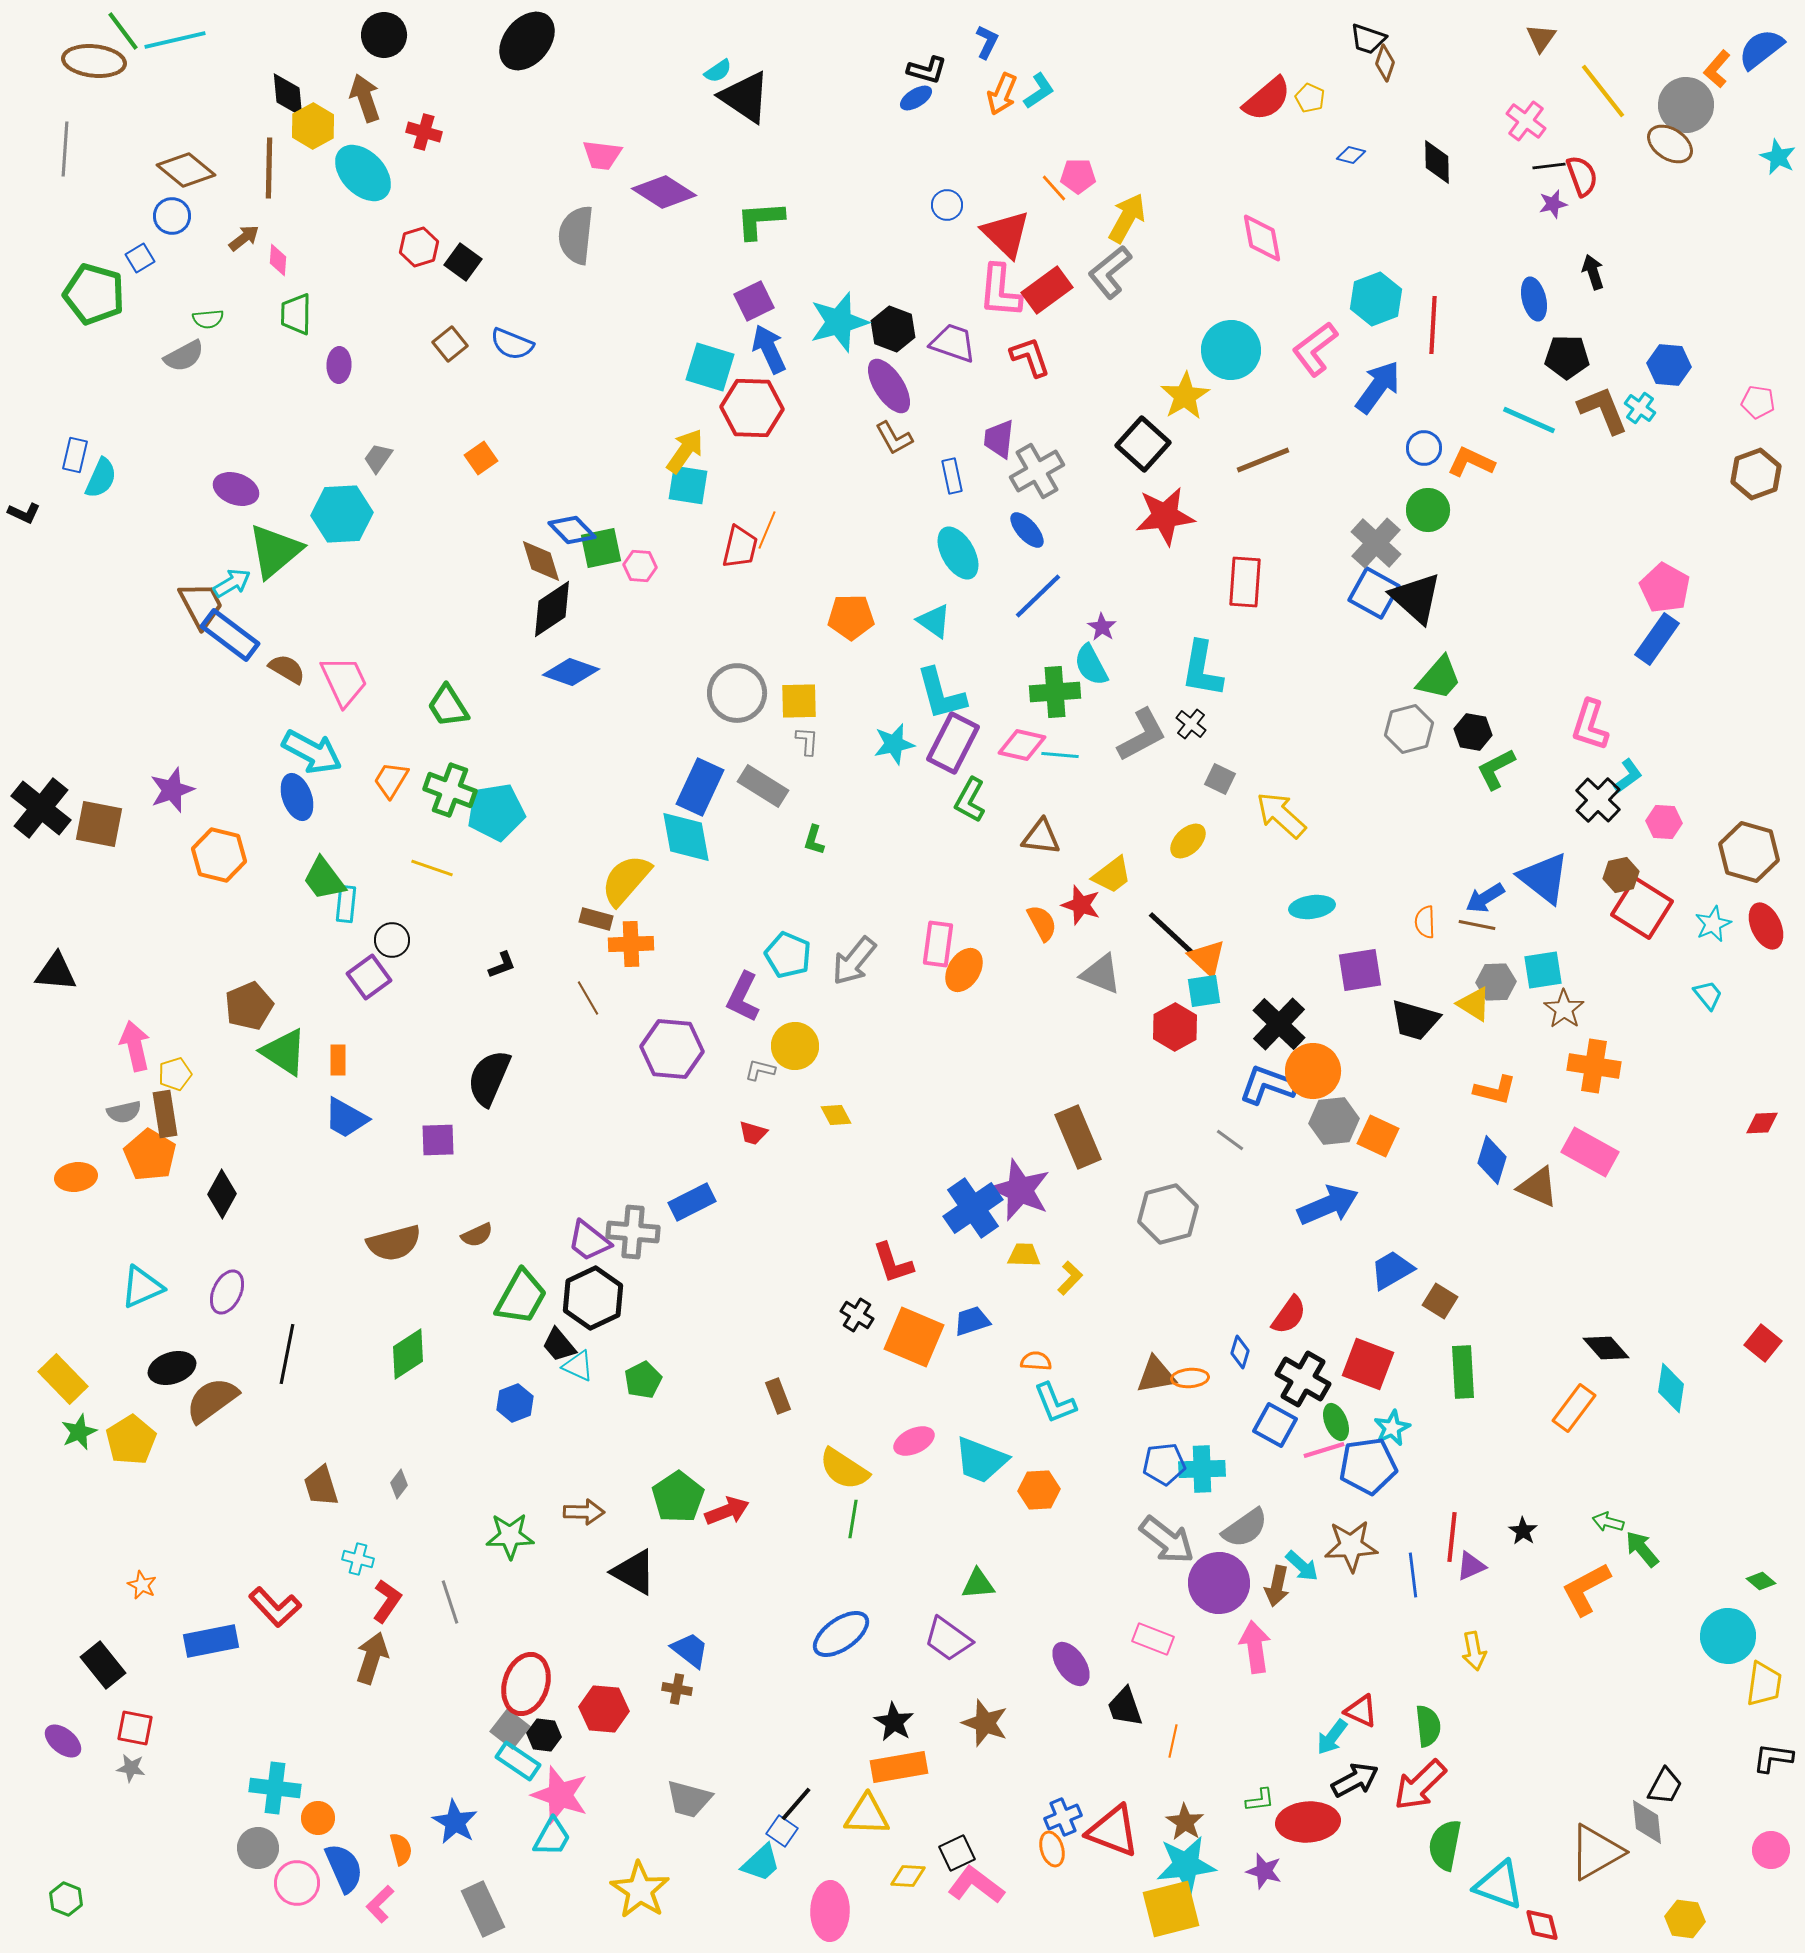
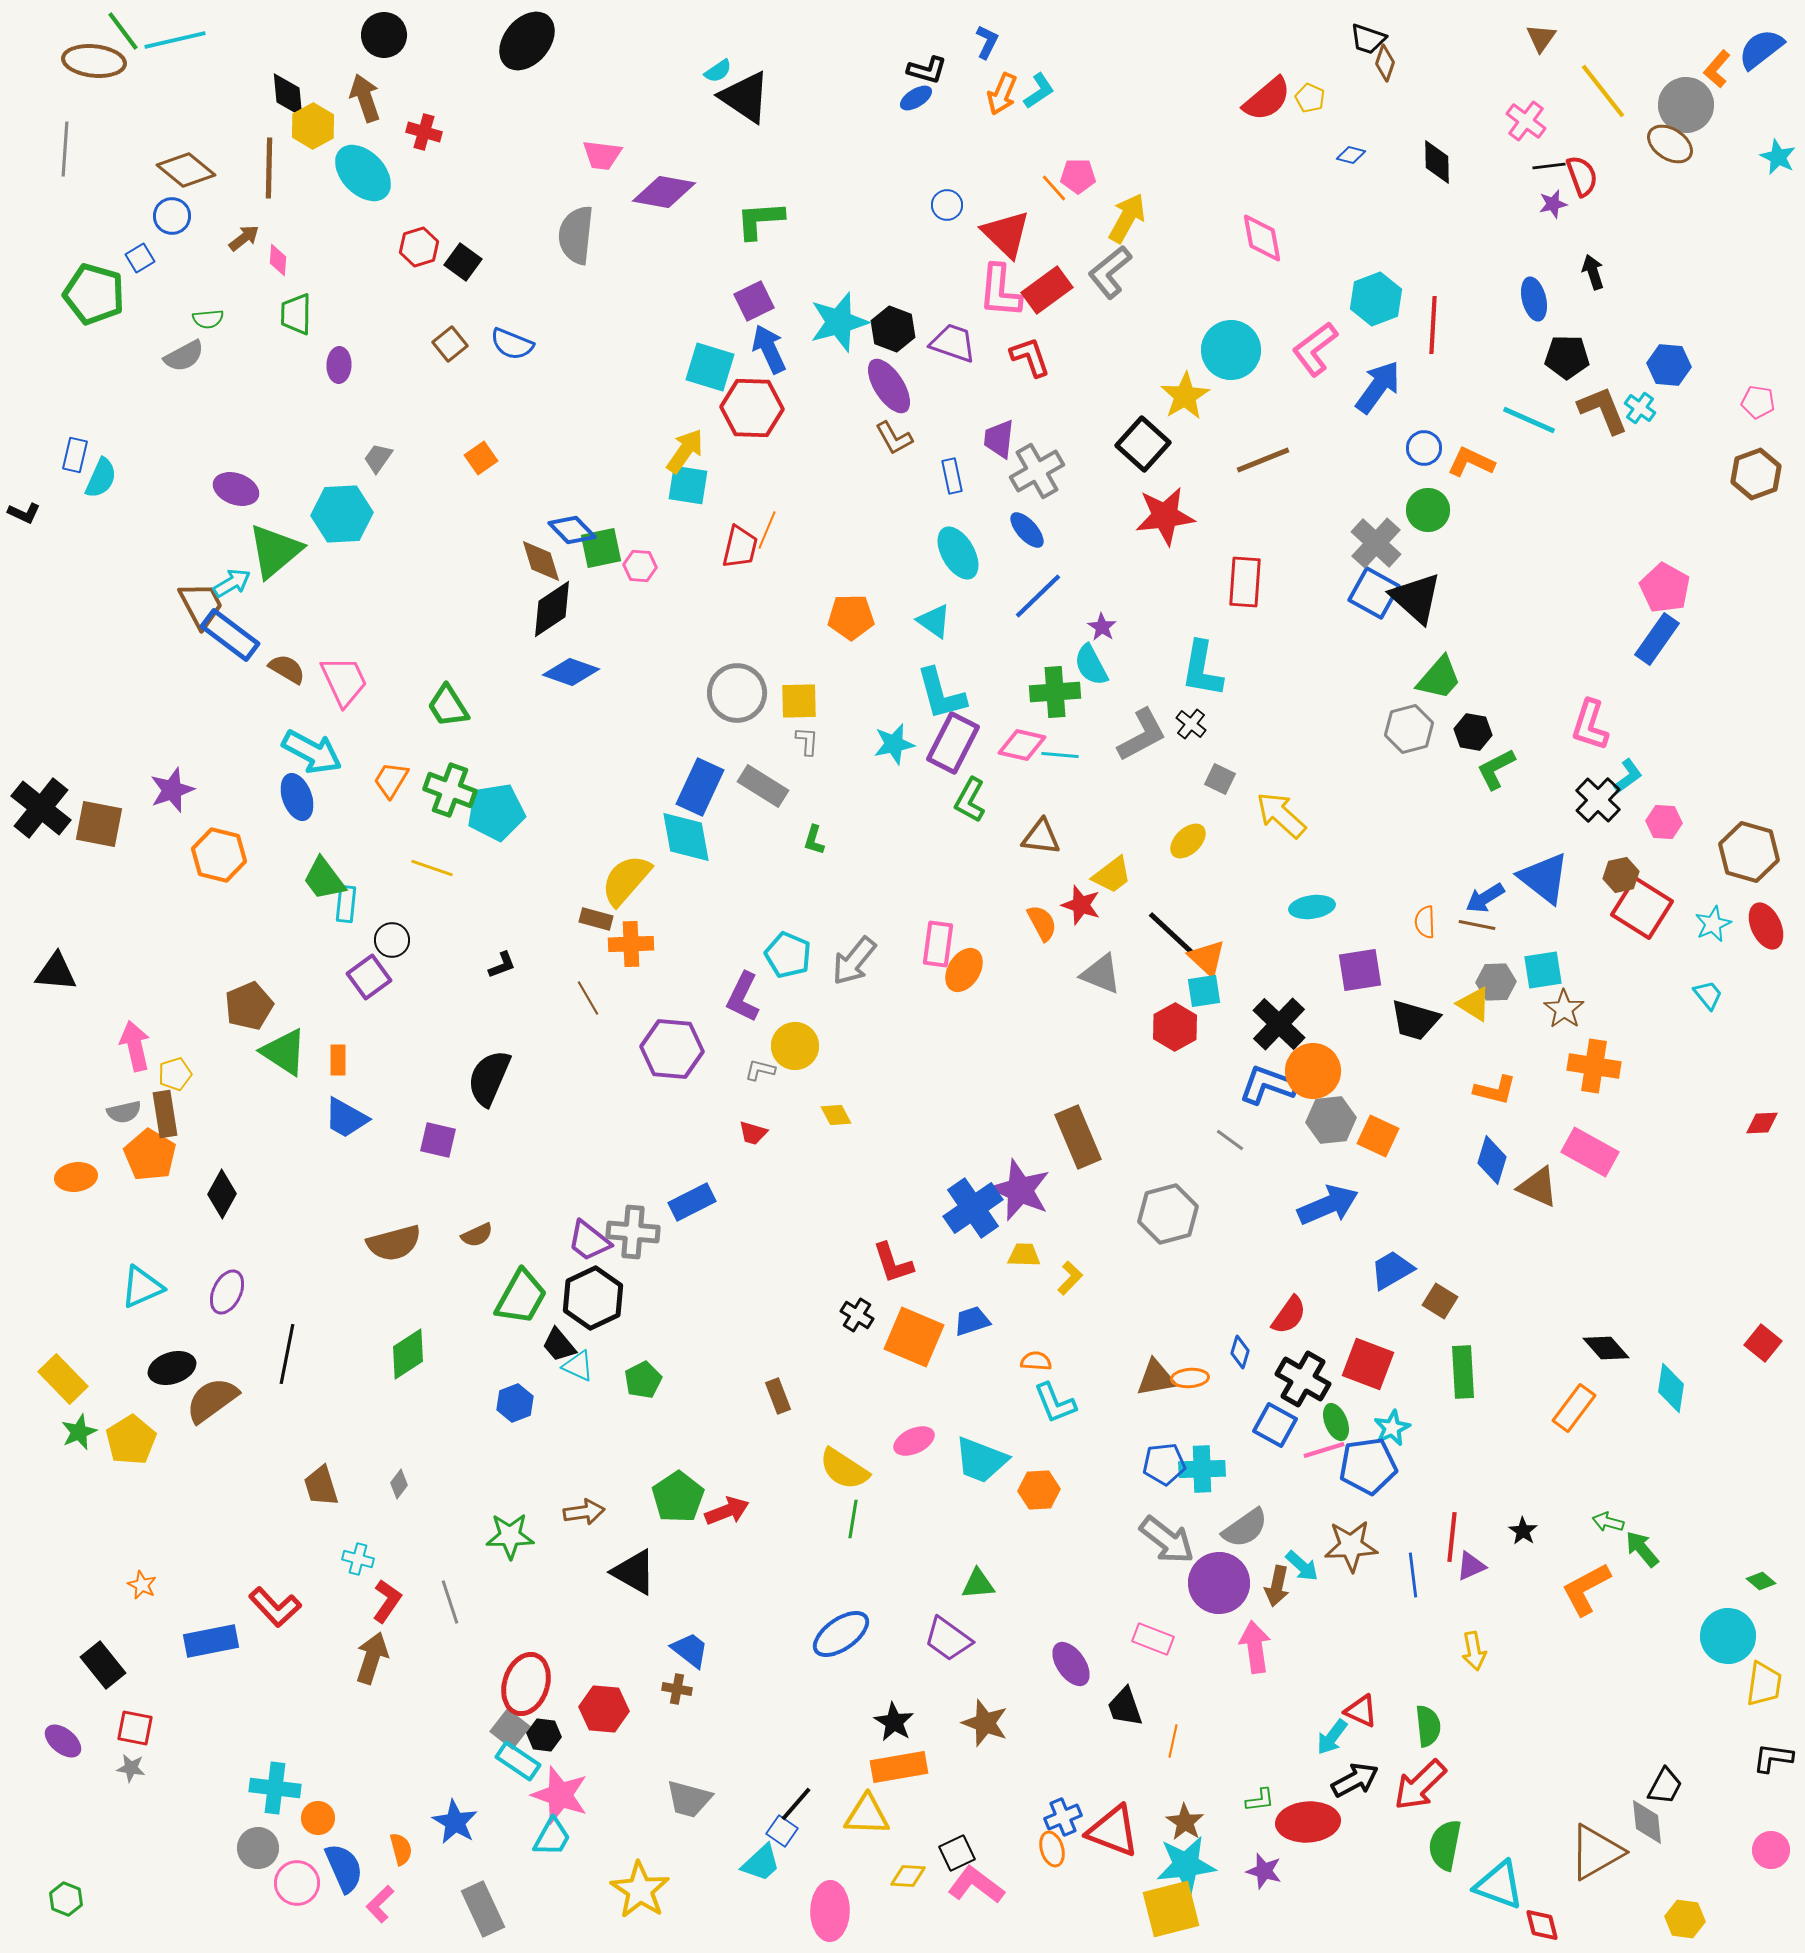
purple diamond at (664, 192): rotated 22 degrees counterclockwise
gray hexagon at (1334, 1121): moved 3 px left, 1 px up
purple square at (438, 1140): rotated 15 degrees clockwise
brown triangle at (1156, 1375): moved 3 px down
brown arrow at (584, 1512): rotated 9 degrees counterclockwise
